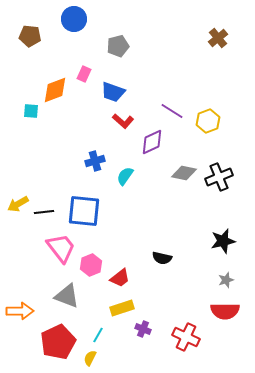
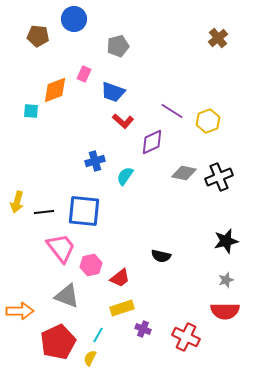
brown pentagon: moved 8 px right
yellow arrow: moved 1 px left, 2 px up; rotated 45 degrees counterclockwise
black star: moved 3 px right
black semicircle: moved 1 px left, 2 px up
pink hexagon: rotated 10 degrees clockwise
